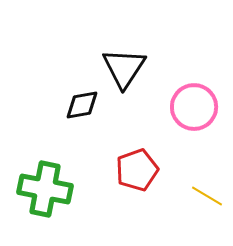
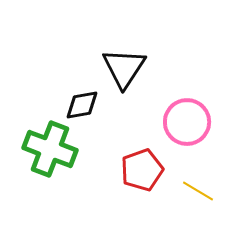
pink circle: moved 7 px left, 15 px down
red pentagon: moved 5 px right
green cross: moved 5 px right, 40 px up; rotated 10 degrees clockwise
yellow line: moved 9 px left, 5 px up
